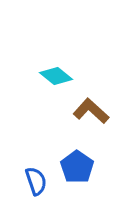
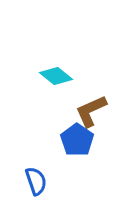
brown L-shape: rotated 66 degrees counterclockwise
blue pentagon: moved 27 px up
